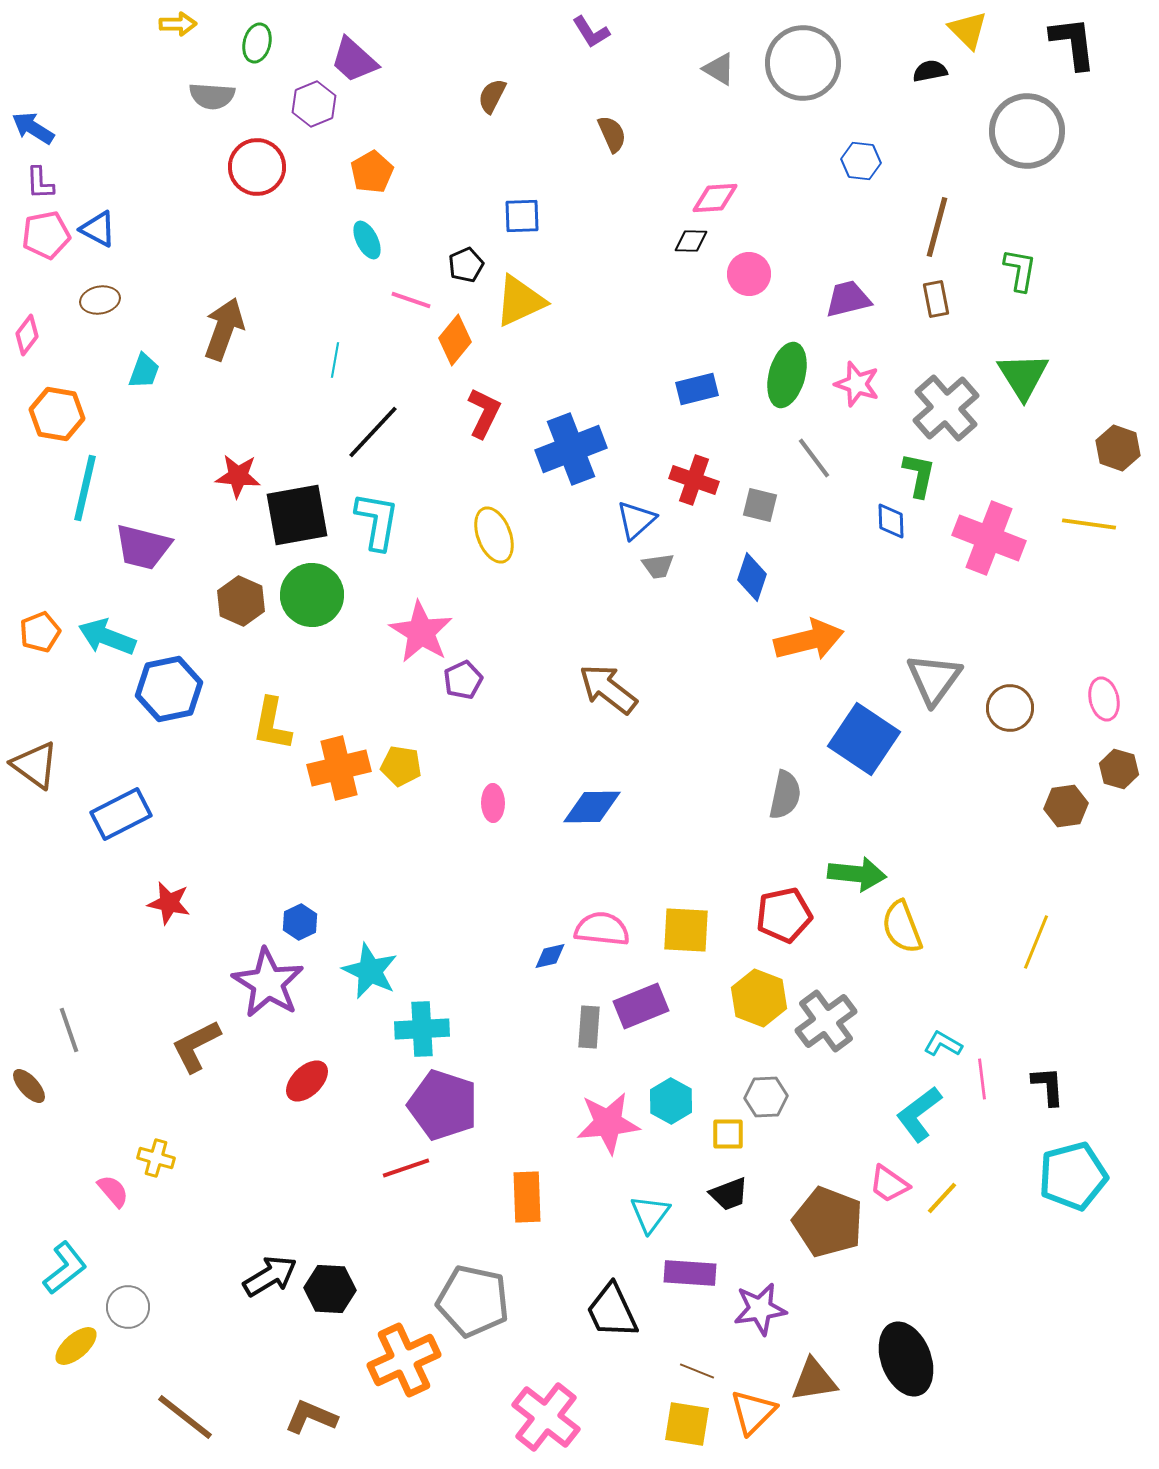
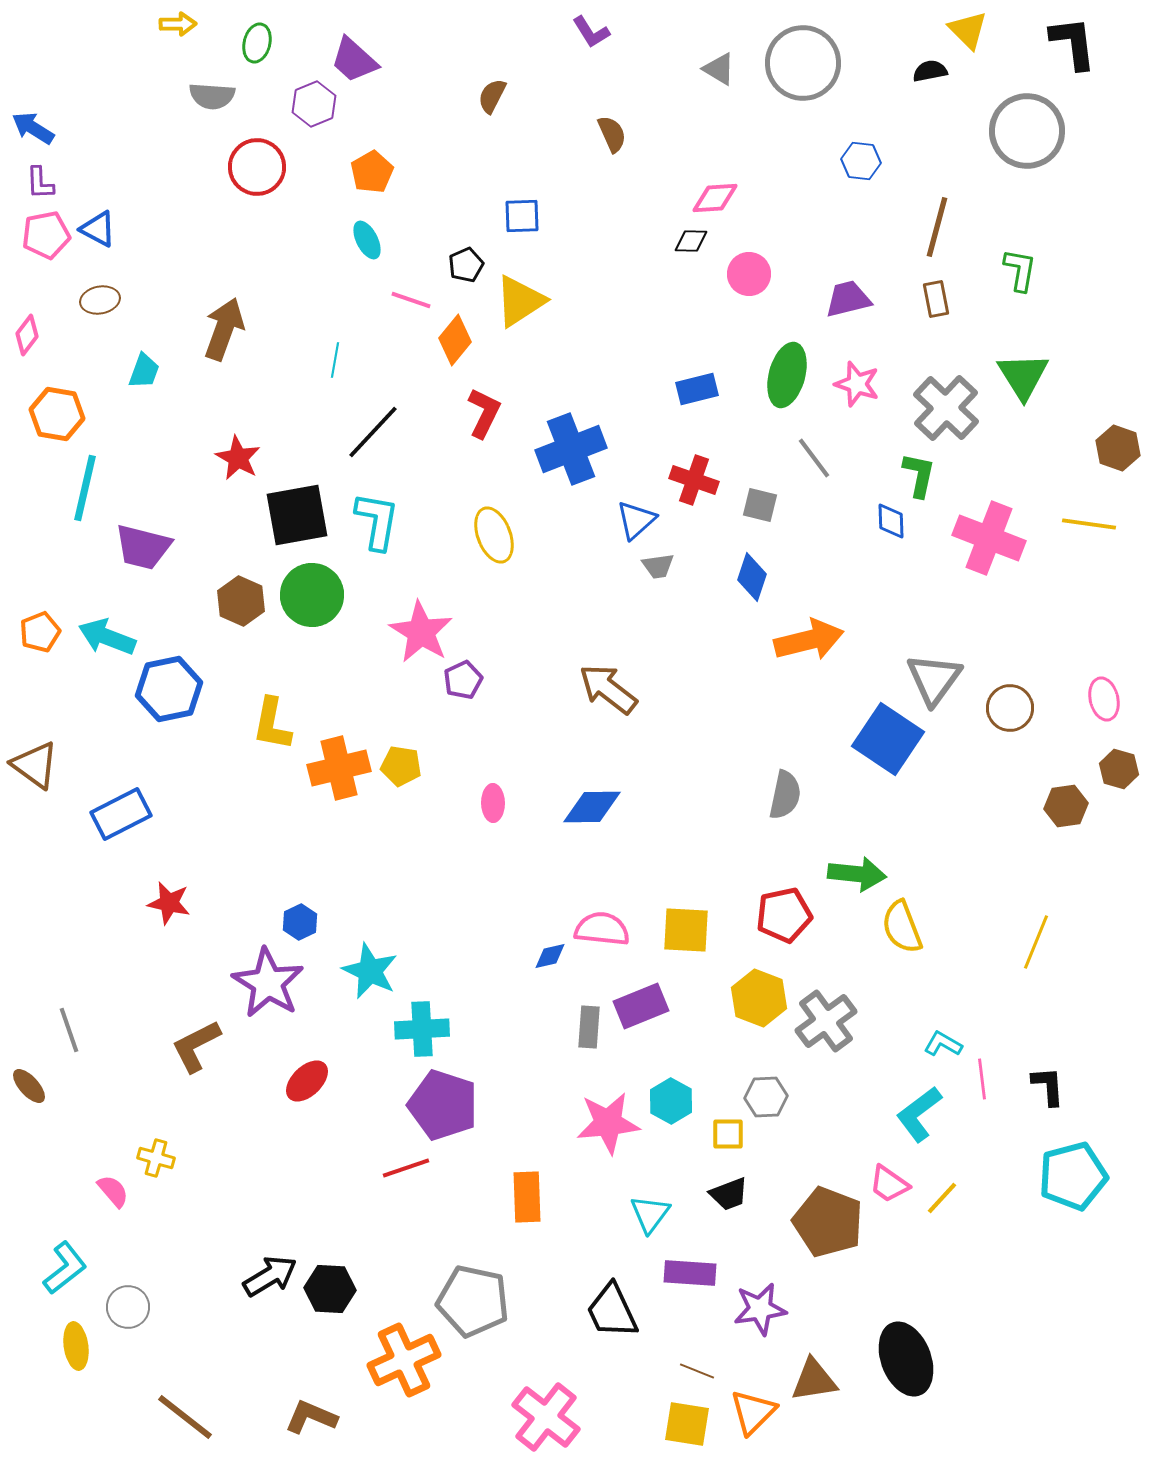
yellow triangle at (520, 301): rotated 8 degrees counterclockwise
gray cross at (946, 408): rotated 6 degrees counterclockwise
red star at (238, 476): moved 18 px up; rotated 24 degrees clockwise
blue square at (864, 739): moved 24 px right
yellow ellipse at (76, 1346): rotated 57 degrees counterclockwise
